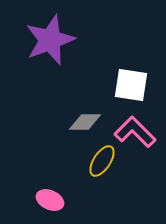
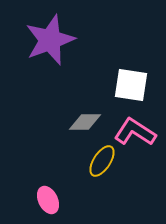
pink L-shape: rotated 12 degrees counterclockwise
pink ellipse: moved 2 px left; rotated 40 degrees clockwise
